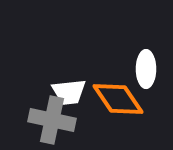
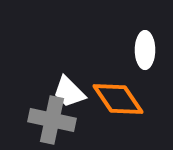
white ellipse: moved 1 px left, 19 px up
white trapezoid: rotated 51 degrees clockwise
